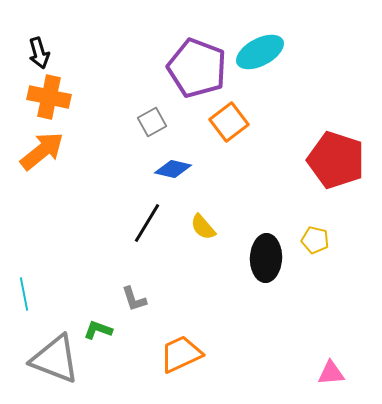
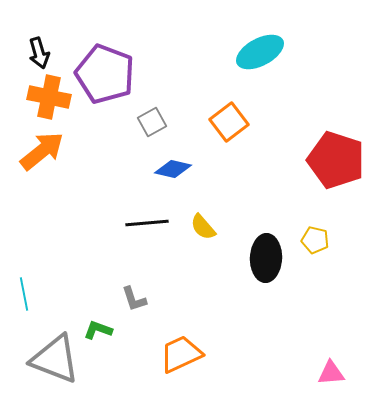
purple pentagon: moved 92 px left, 6 px down
black line: rotated 54 degrees clockwise
